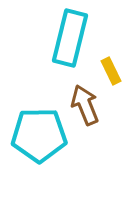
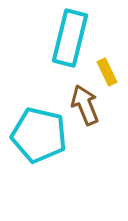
yellow rectangle: moved 4 px left, 1 px down
cyan pentagon: rotated 14 degrees clockwise
